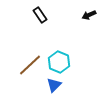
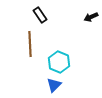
black arrow: moved 2 px right, 2 px down
brown line: moved 21 px up; rotated 50 degrees counterclockwise
